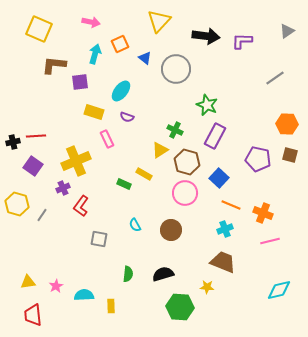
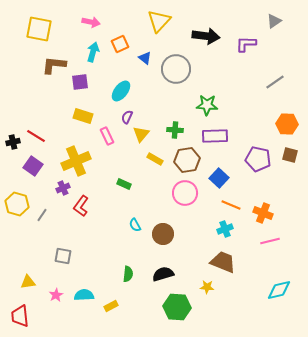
yellow square at (39, 29): rotated 12 degrees counterclockwise
gray triangle at (287, 31): moved 13 px left, 10 px up
purple L-shape at (242, 41): moved 4 px right, 3 px down
cyan arrow at (95, 54): moved 2 px left, 2 px up
gray line at (275, 78): moved 4 px down
green star at (207, 105): rotated 20 degrees counterclockwise
yellow rectangle at (94, 112): moved 11 px left, 4 px down
purple semicircle at (127, 117): rotated 96 degrees clockwise
green cross at (175, 130): rotated 21 degrees counterclockwise
red line at (36, 136): rotated 36 degrees clockwise
purple rectangle at (215, 136): rotated 60 degrees clockwise
pink rectangle at (107, 139): moved 3 px up
yellow triangle at (160, 150): moved 19 px left, 16 px up; rotated 18 degrees counterclockwise
brown hexagon at (187, 162): moved 2 px up; rotated 25 degrees counterclockwise
yellow rectangle at (144, 174): moved 11 px right, 15 px up
brown circle at (171, 230): moved 8 px left, 4 px down
gray square at (99, 239): moved 36 px left, 17 px down
pink star at (56, 286): moved 9 px down
yellow rectangle at (111, 306): rotated 64 degrees clockwise
green hexagon at (180, 307): moved 3 px left
red trapezoid at (33, 315): moved 13 px left, 1 px down
